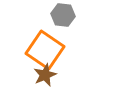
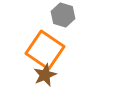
gray hexagon: rotated 10 degrees clockwise
